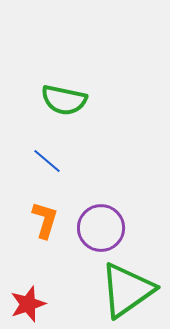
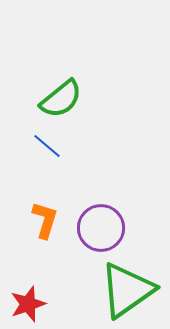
green semicircle: moved 3 px left, 1 px up; rotated 51 degrees counterclockwise
blue line: moved 15 px up
